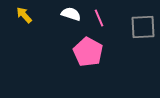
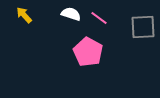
pink line: rotated 30 degrees counterclockwise
